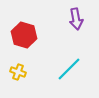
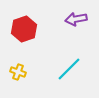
purple arrow: rotated 90 degrees clockwise
red hexagon: moved 6 px up; rotated 25 degrees clockwise
